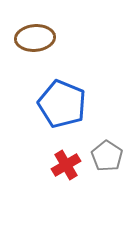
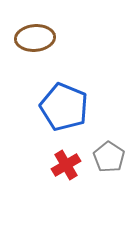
blue pentagon: moved 2 px right, 3 px down
gray pentagon: moved 2 px right, 1 px down
